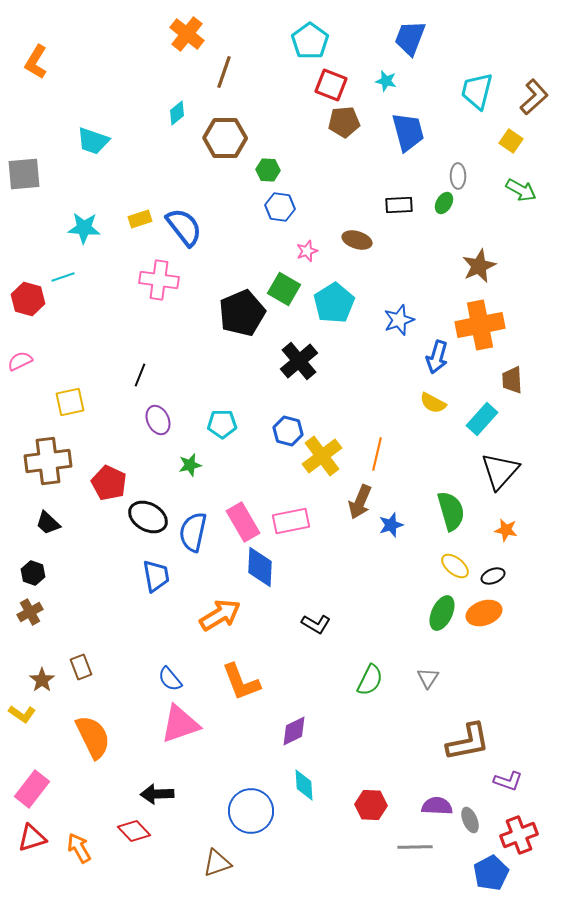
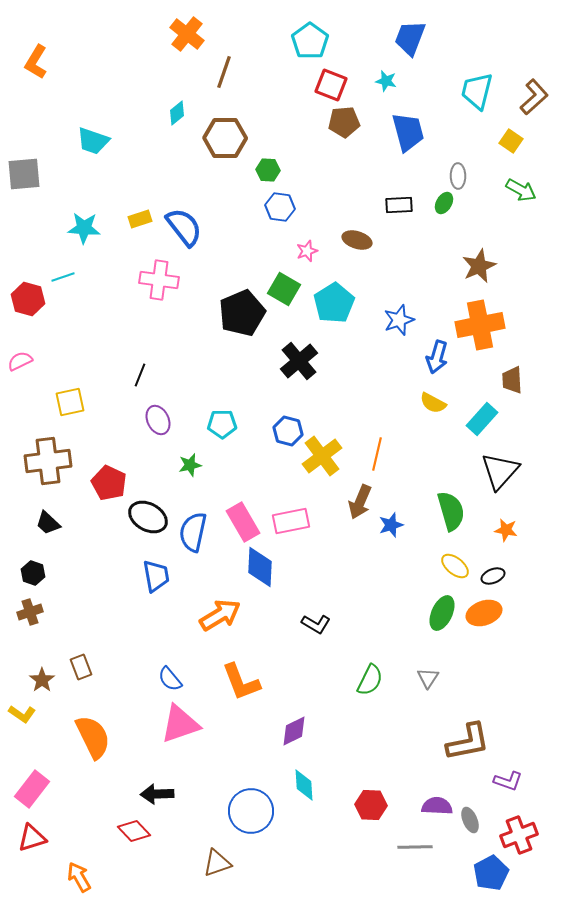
brown cross at (30, 612): rotated 10 degrees clockwise
orange arrow at (79, 848): moved 29 px down
